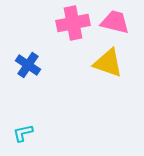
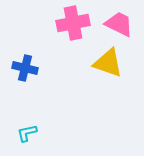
pink trapezoid: moved 4 px right, 2 px down; rotated 12 degrees clockwise
blue cross: moved 3 px left, 3 px down; rotated 20 degrees counterclockwise
cyan L-shape: moved 4 px right
